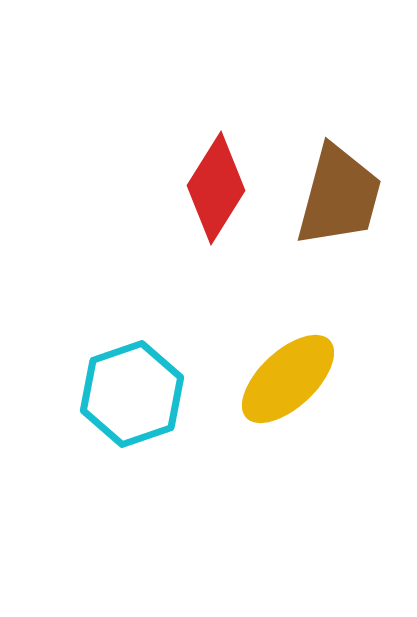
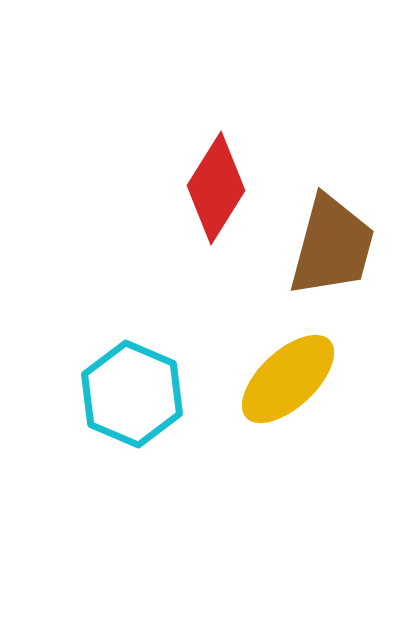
brown trapezoid: moved 7 px left, 50 px down
cyan hexagon: rotated 18 degrees counterclockwise
